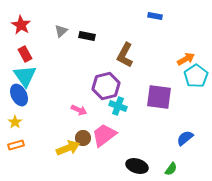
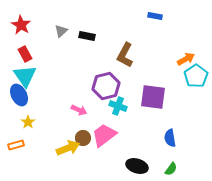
purple square: moved 6 px left
yellow star: moved 13 px right
blue semicircle: moved 15 px left; rotated 60 degrees counterclockwise
